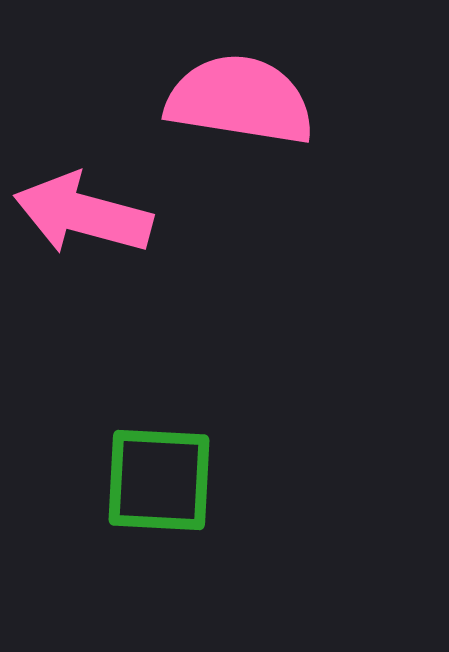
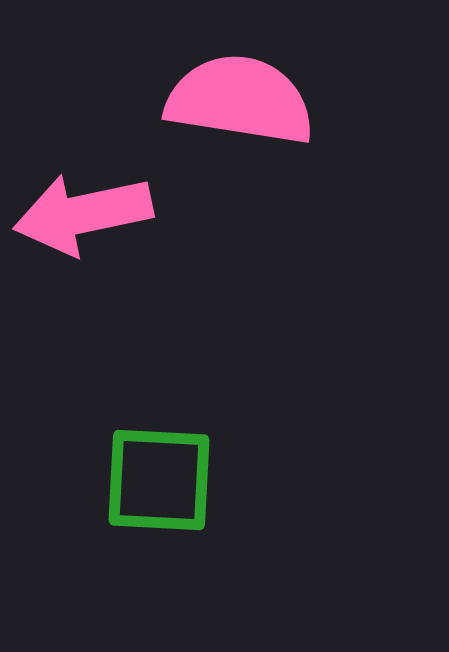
pink arrow: rotated 27 degrees counterclockwise
